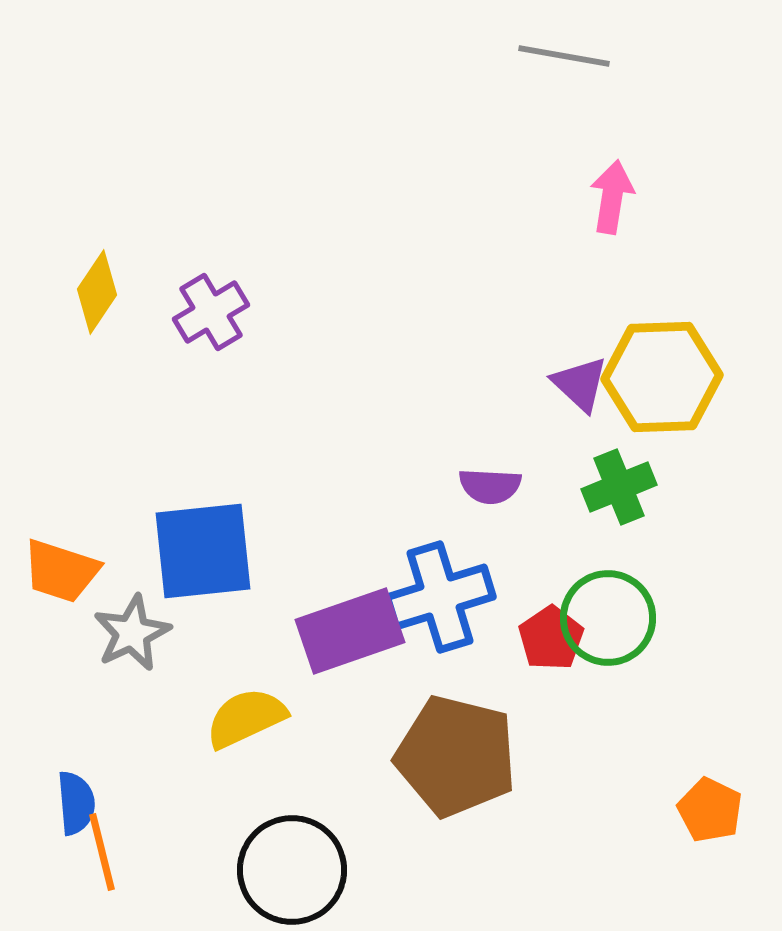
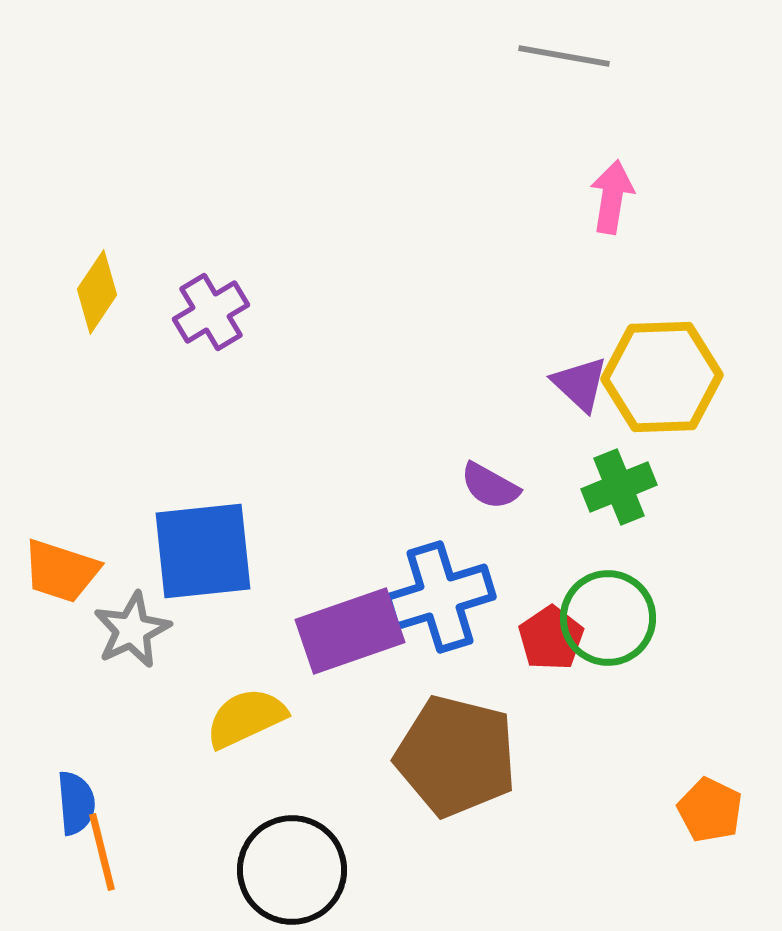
purple semicircle: rotated 26 degrees clockwise
gray star: moved 3 px up
